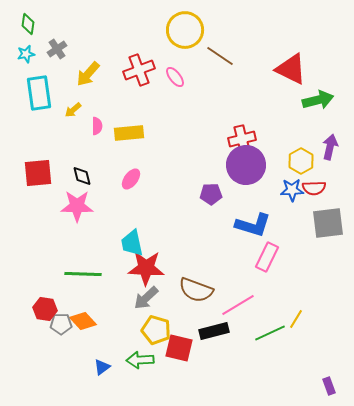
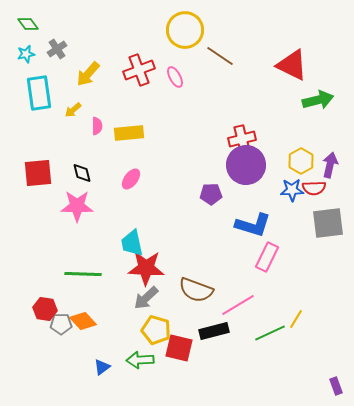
green diamond at (28, 24): rotated 45 degrees counterclockwise
red triangle at (291, 69): moved 1 px right, 4 px up
pink ellipse at (175, 77): rotated 10 degrees clockwise
purple arrow at (330, 147): moved 18 px down
black diamond at (82, 176): moved 3 px up
purple rectangle at (329, 386): moved 7 px right
